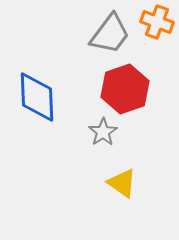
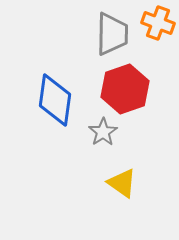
orange cross: moved 1 px right, 1 px down
gray trapezoid: moved 2 px right; rotated 36 degrees counterclockwise
blue diamond: moved 18 px right, 3 px down; rotated 10 degrees clockwise
